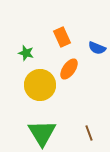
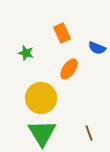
orange rectangle: moved 4 px up
yellow circle: moved 1 px right, 13 px down
